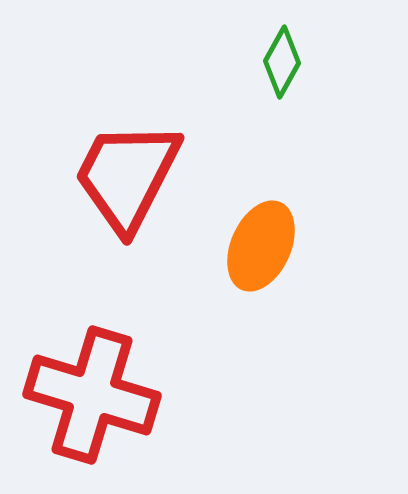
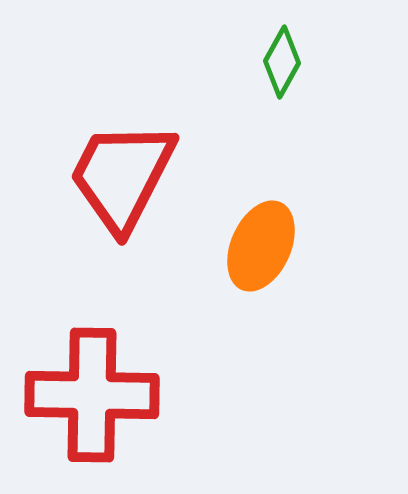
red trapezoid: moved 5 px left
red cross: rotated 16 degrees counterclockwise
